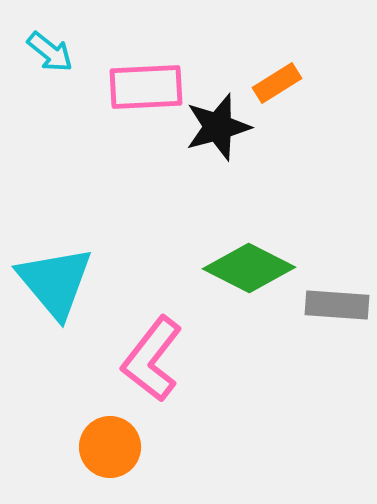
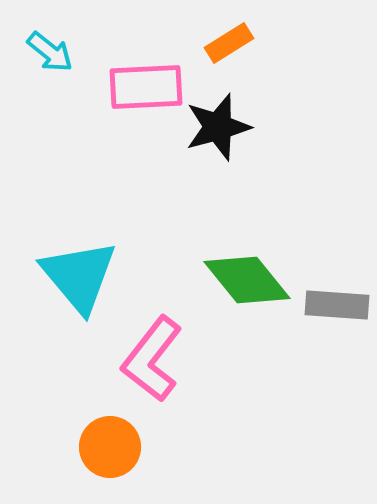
orange rectangle: moved 48 px left, 40 px up
green diamond: moved 2 px left, 12 px down; rotated 24 degrees clockwise
cyan triangle: moved 24 px right, 6 px up
